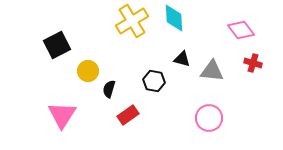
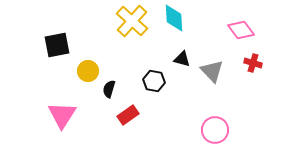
yellow cross: rotated 16 degrees counterclockwise
black square: rotated 16 degrees clockwise
gray triangle: rotated 40 degrees clockwise
pink circle: moved 6 px right, 12 px down
